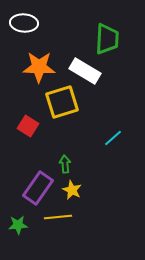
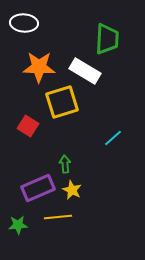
purple rectangle: rotated 32 degrees clockwise
